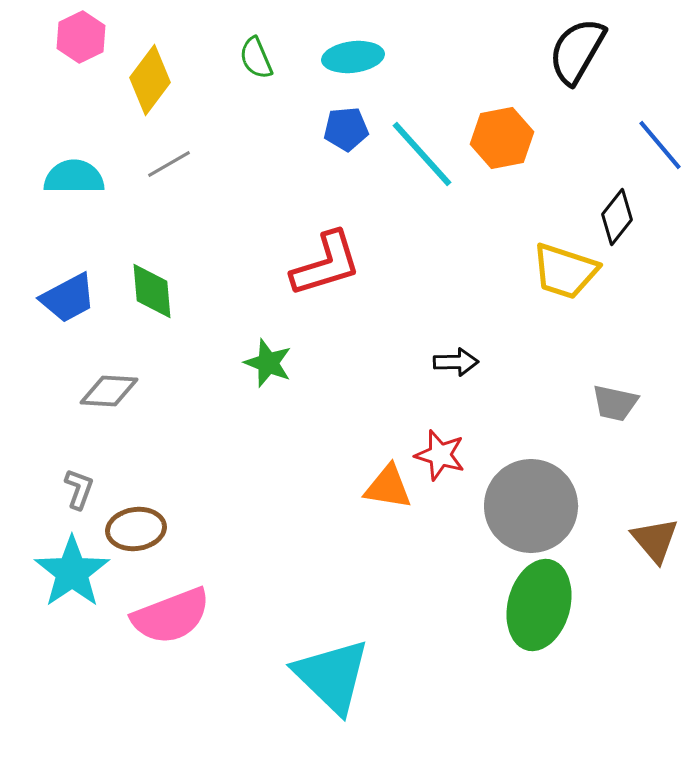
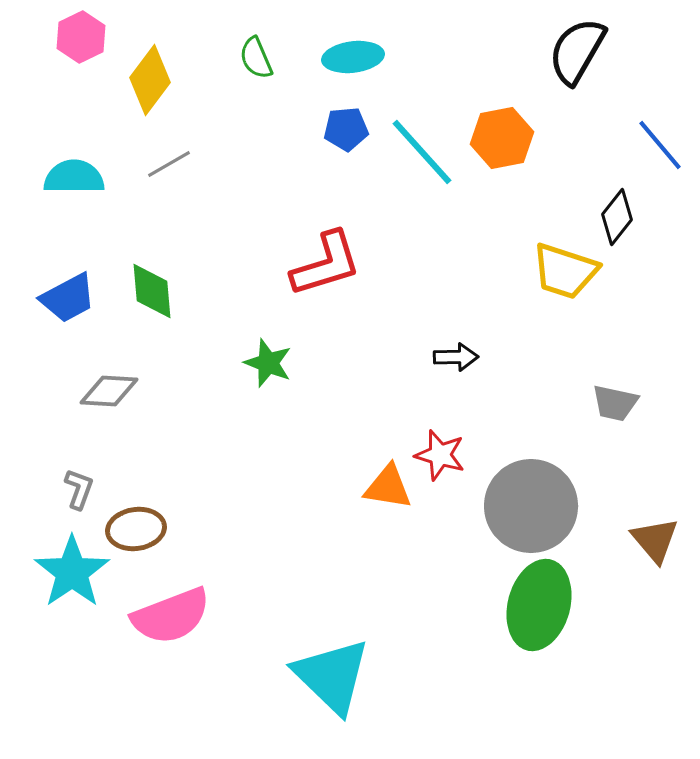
cyan line: moved 2 px up
black arrow: moved 5 px up
